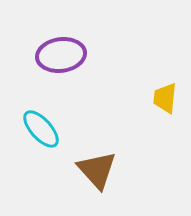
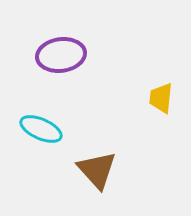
yellow trapezoid: moved 4 px left
cyan ellipse: rotated 24 degrees counterclockwise
